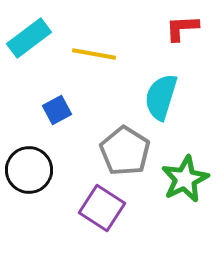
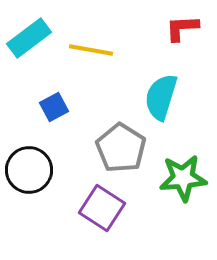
yellow line: moved 3 px left, 4 px up
blue square: moved 3 px left, 3 px up
gray pentagon: moved 4 px left, 3 px up
green star: moved 2 px left, 1 px up; rotated 21 degrees clockwise
